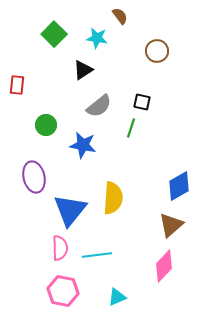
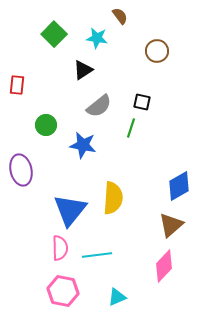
purple ellipse: moved 13 px left, 7 px up
